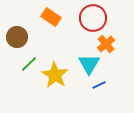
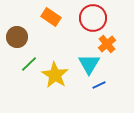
orange cross: moved 1 px right
